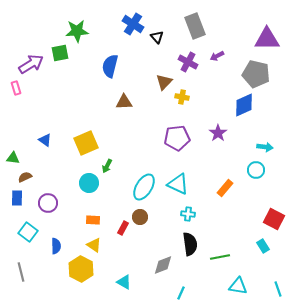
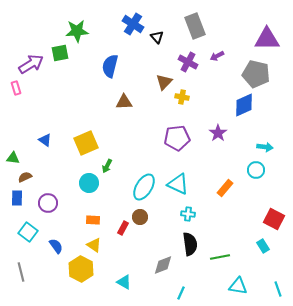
blue semicircle at (56, 246): rotated 35 degrees counterclockwise
